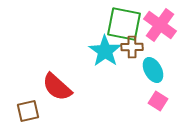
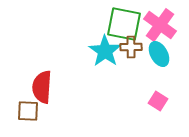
brown cross: moved 1 px left
cyan ellipse: moved 6 px right, 16 px up
red semicircle: moved 15 px left; rotated 52 degrees clockwise
brown square: rotated 15 degrees clockwise
